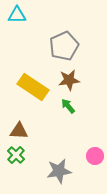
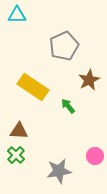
brown star: moved 20 px right; rotated 20 degrees counterclockwise
